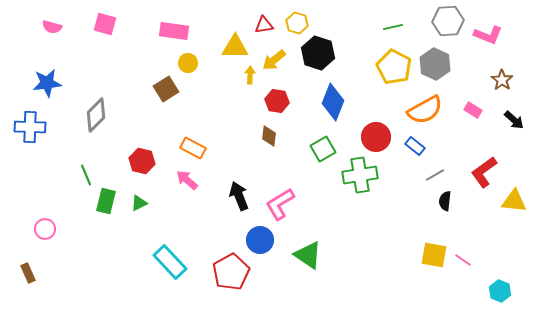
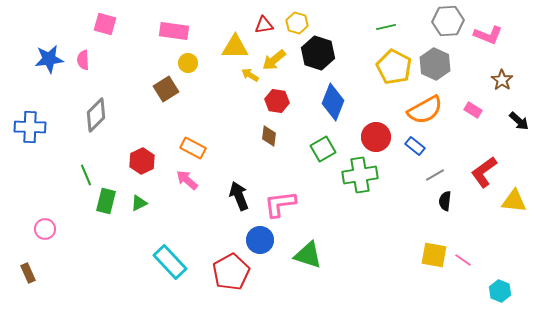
pink semicircle at (52, 27): moved 31 px right, 33 px down; rotated 72 degrees clockwise
green line at (393, 27): moved 7 px left
yellow arrow at (250, 75): rotated 60 degrees counterclockwise
blue star at (47, 83): moved 2 px right, 24 px up
black arrow at (514, 120): moved 5 px right, 1 px down
red hexagon at (142, 161): rotated 20 degrees clockwise
pink L-shape at (280, 204): rotated 24 degrees clockwise
green triangle at (308, 255): rotated 16 degrees counterclockwise
